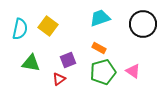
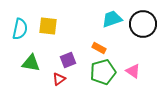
cyan trapezoid: moved 12 px right, 1 px down
yellow square: rotated 30 degrees counterclockwise
